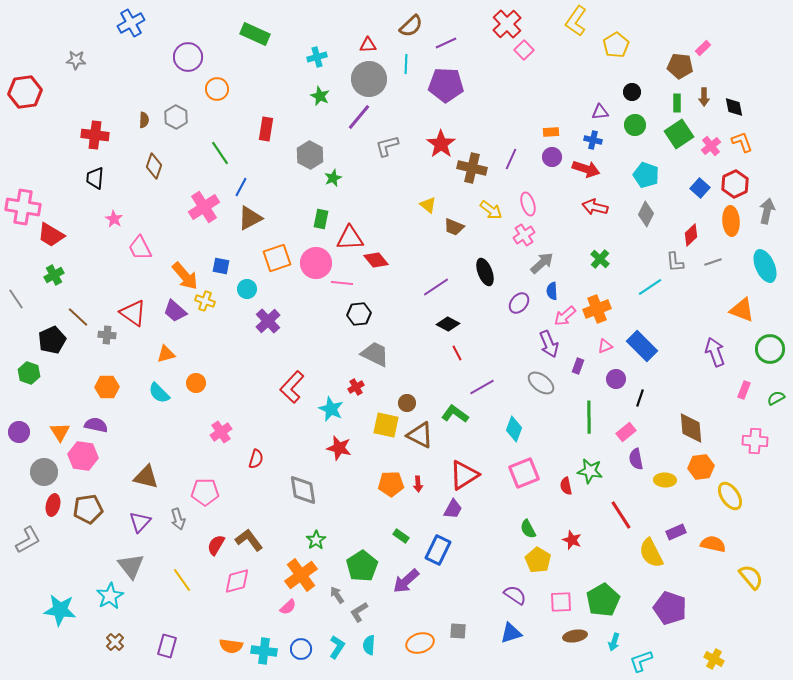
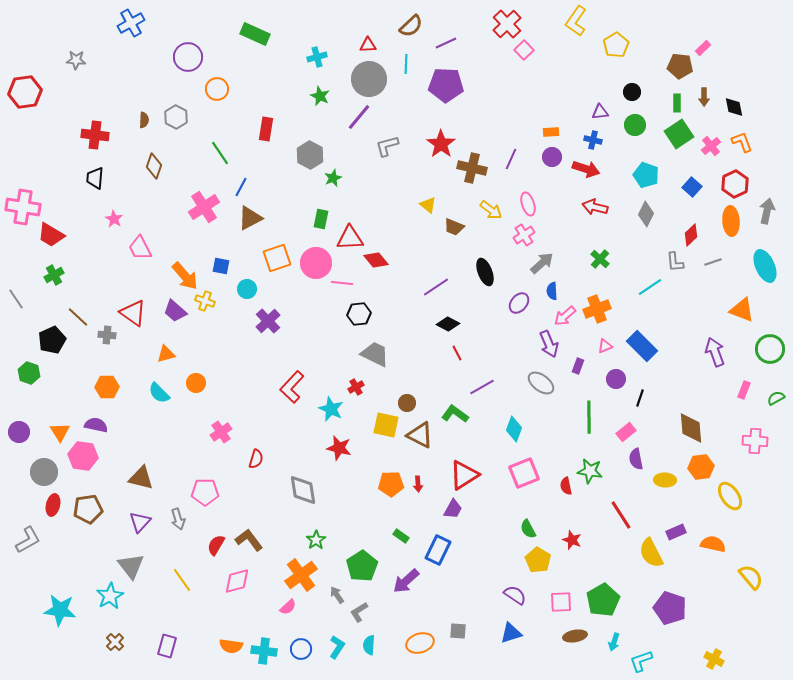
blue square at (700, 188): moved 8 px left, 1 px up
brown triangle at (146, 477): moved 5 px left, 1 px down
